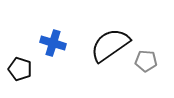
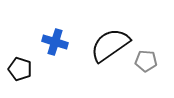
blue cross: moved 2 px right, 1 px up
